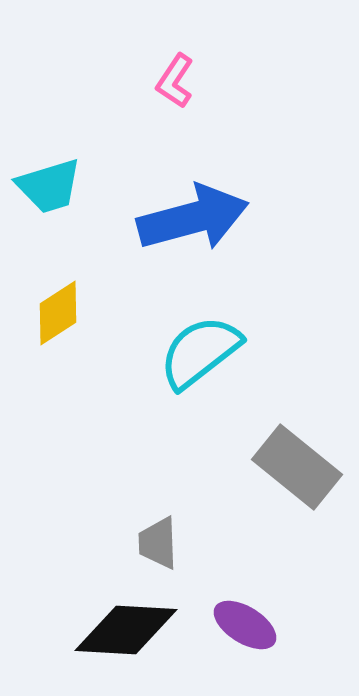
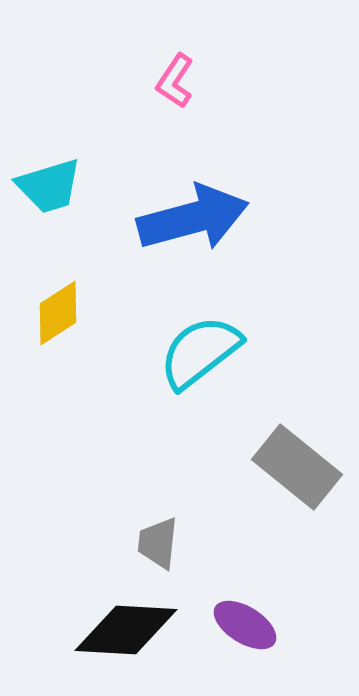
gray trapezoid: rotated 8 degrees clockwise
